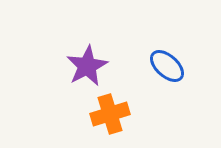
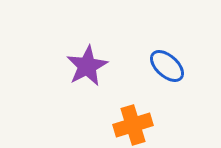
orange cross: moved 23 px right, 11 px down
